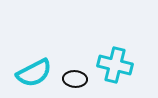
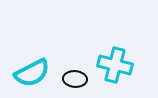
cyan semicircle: moved 2 px left
